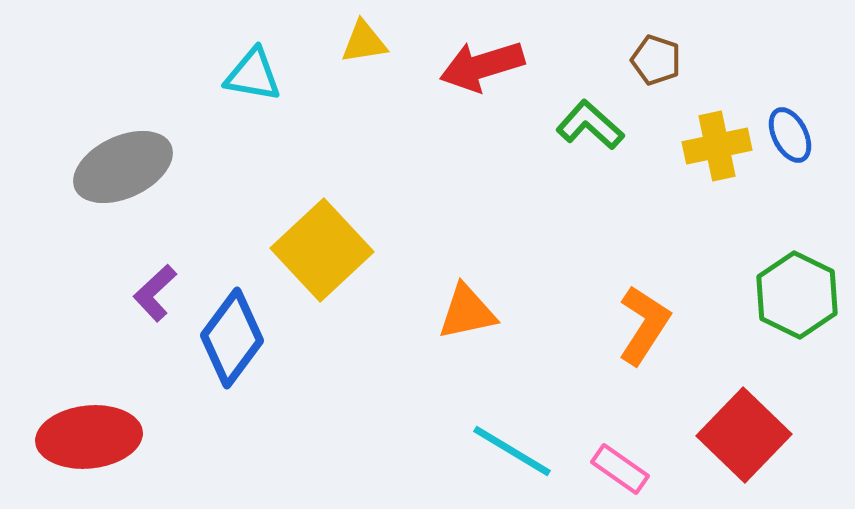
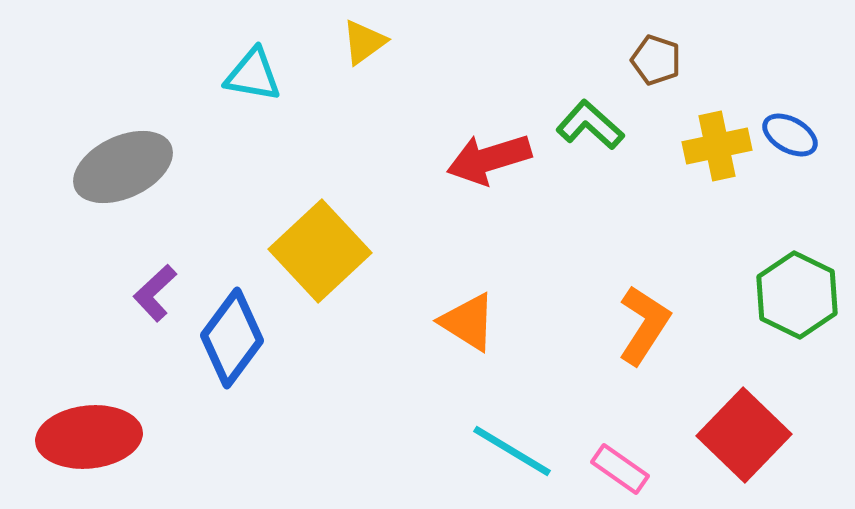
yellow triangle: rotated 27 degrees counterclockwise
red arrow: moved 7 px right, 93 px down
blue ellipse: rotated 34 degrees counterclockwise
yellow square: moved 2 px left, 1 px down
orange triangle: moved 1 px right, 10 px down; rotated 44 degrees clockwise
